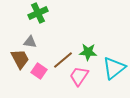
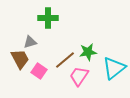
green cross: moved 10 px right, 5 px down; rotated 24 degrees clockwise
gray triangle: rotated 24 degrees counterclockwise
green star: rotated 12 degrees counterclockwise
brown line: moved 2 px right
